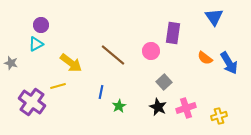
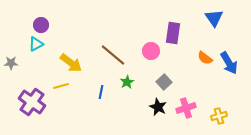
blue triangle: moved 1 px down
gray star: rotated 16 degrees counterclockwise
yellow line: moved 3 px right
green star: moved 8 px right, 24 px up
